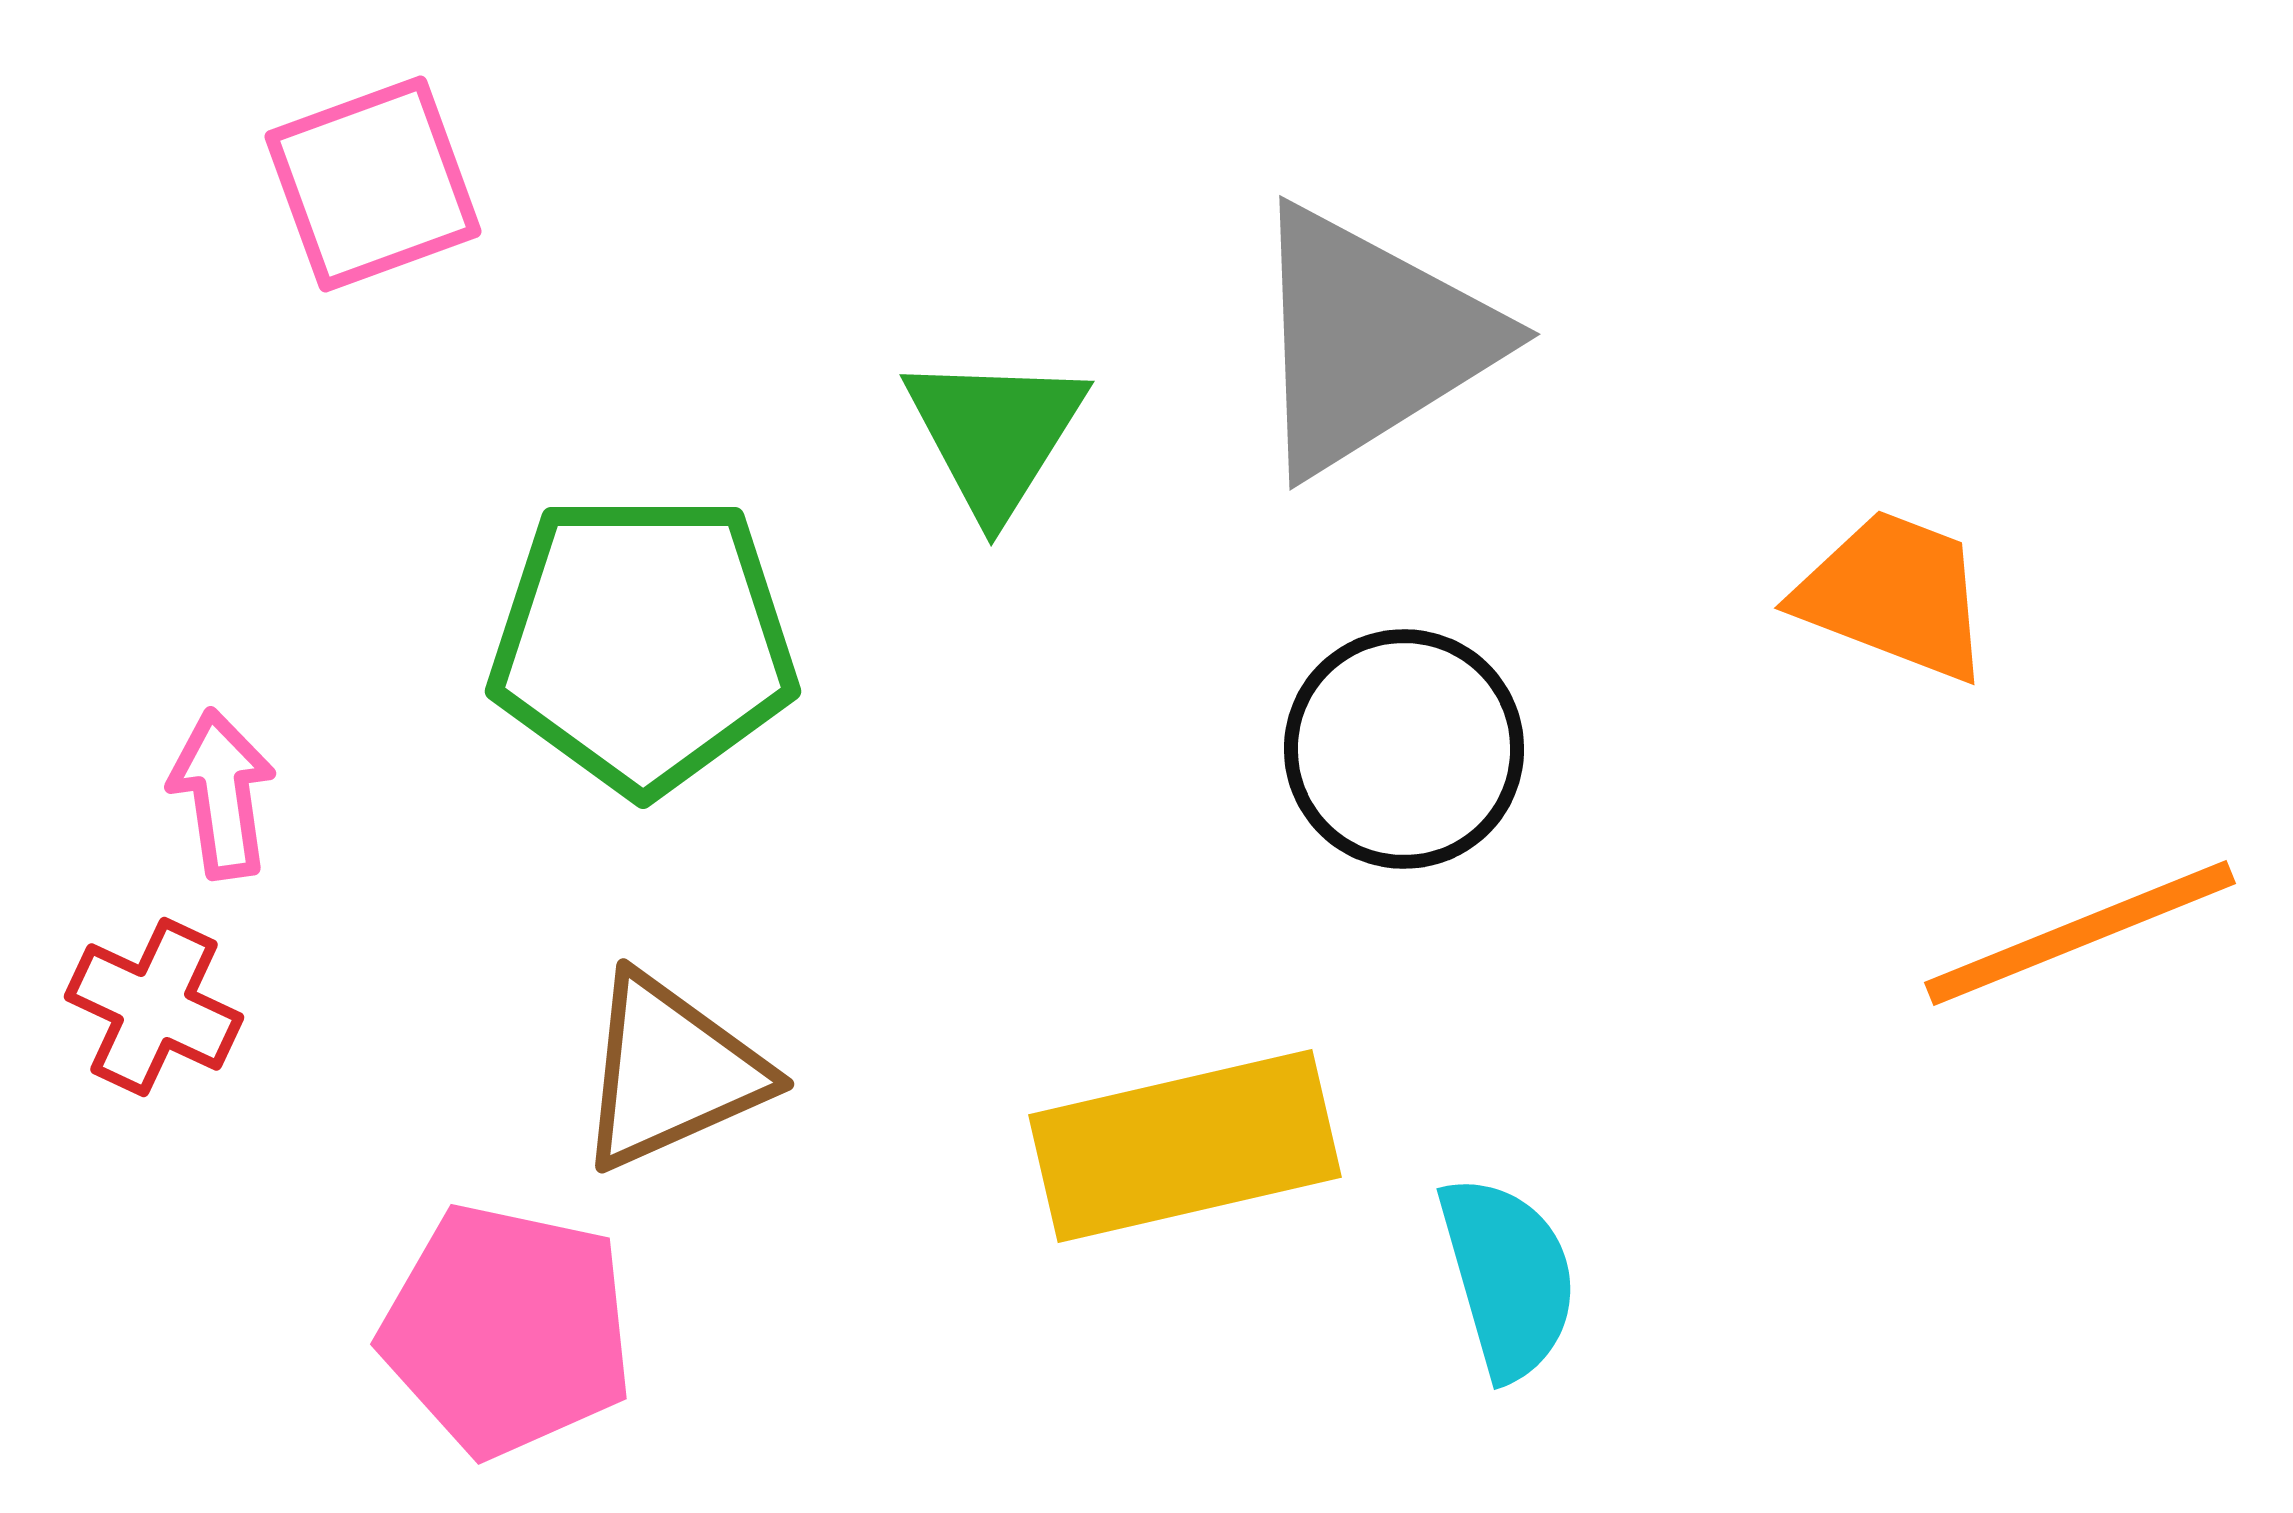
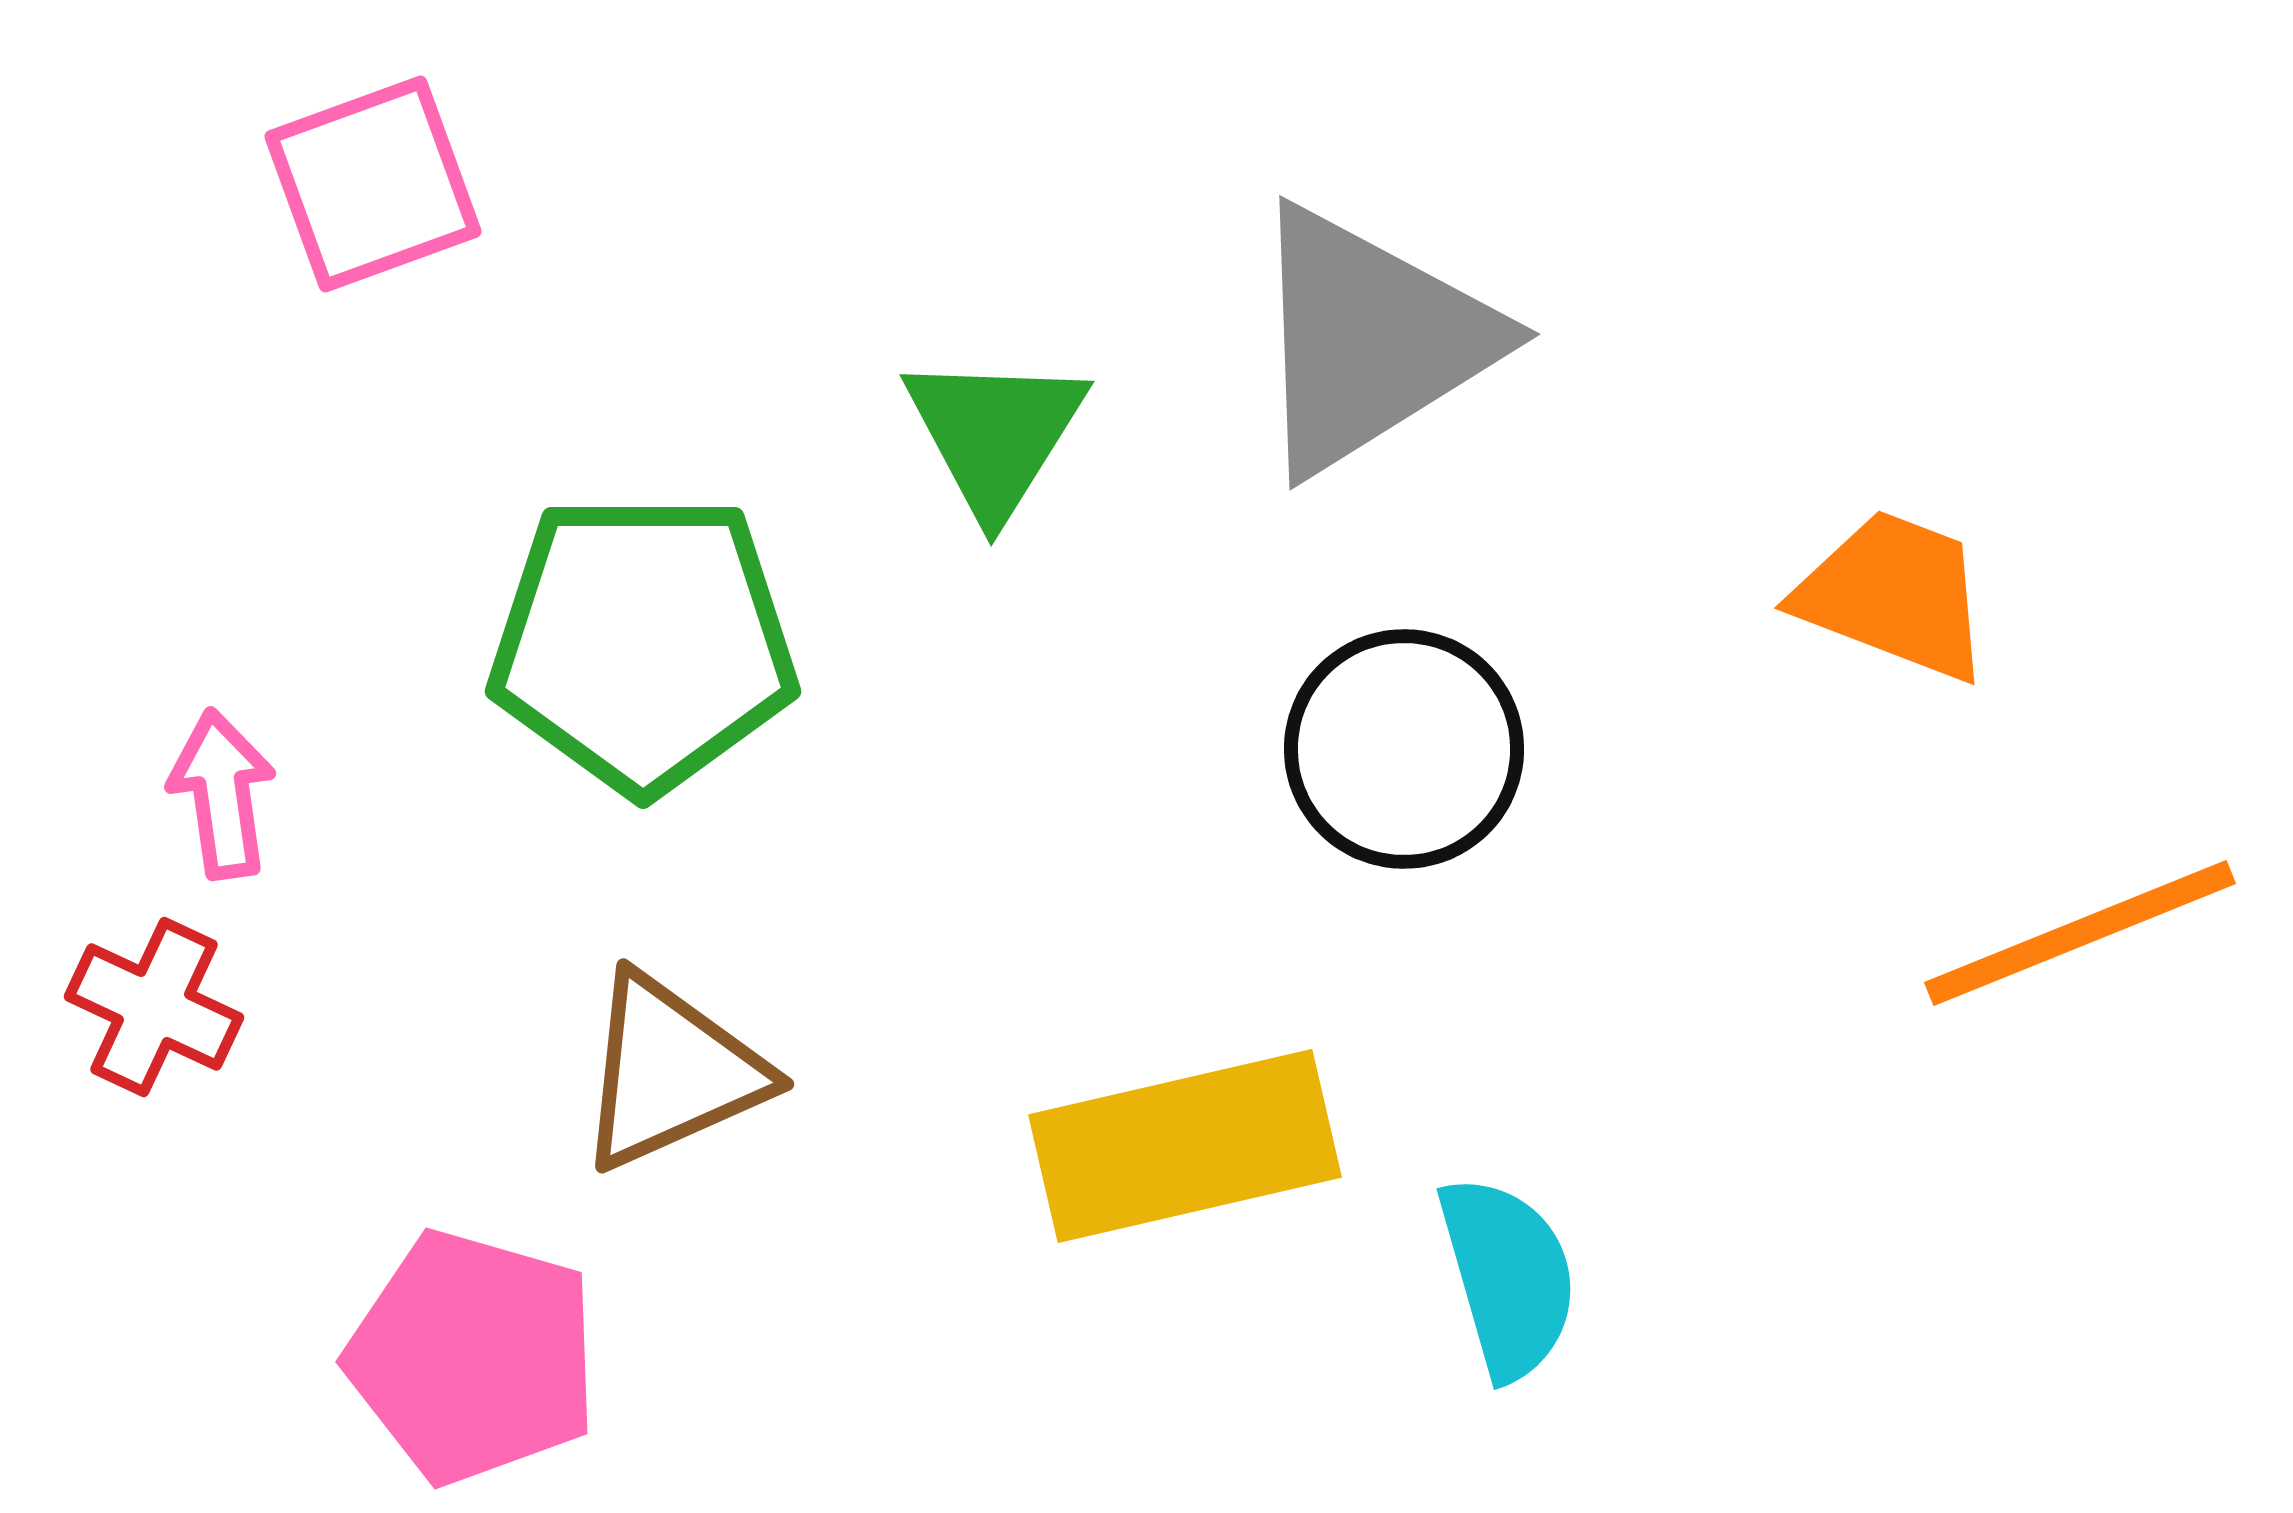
pink pentagon: moved 34 px left, 27 px down; rotated 4 degrees clockwise
